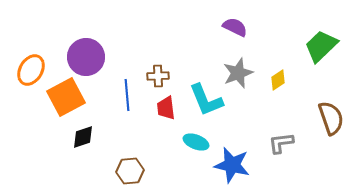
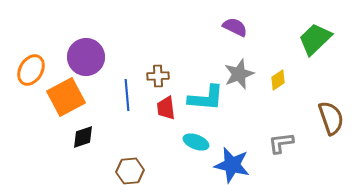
green trapezoid: moved 6 px left, 7 px up
gray star: moved 1 px right, 1 px down
cyan L-shape: moved 2 px up; rotated 63 degrees counterclockwise
